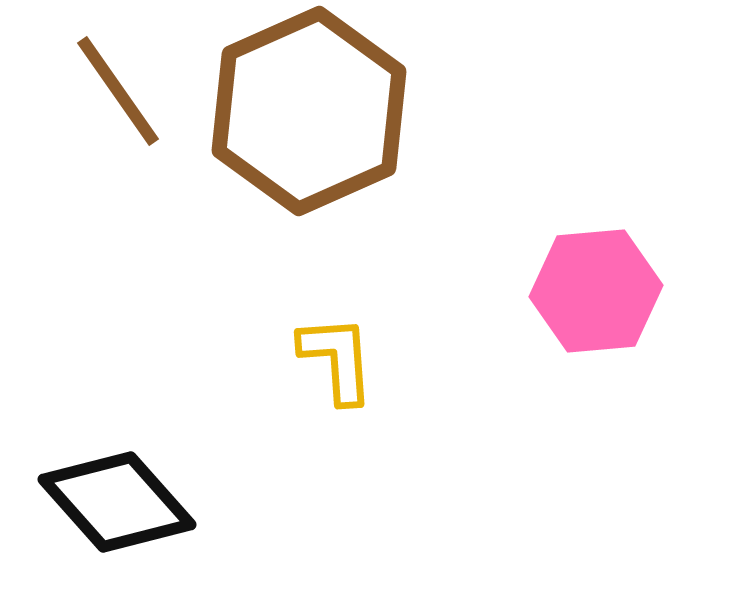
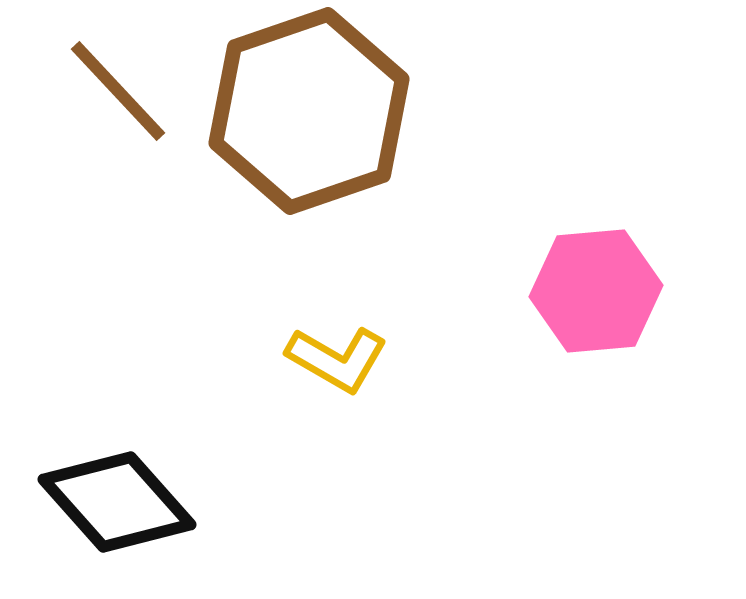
brown line: rotated 8 degrees counterclockwise
brown hexagon: rotated 5 degrees clockwise
yellow L-shape: rotated 124 degrees clockwise
